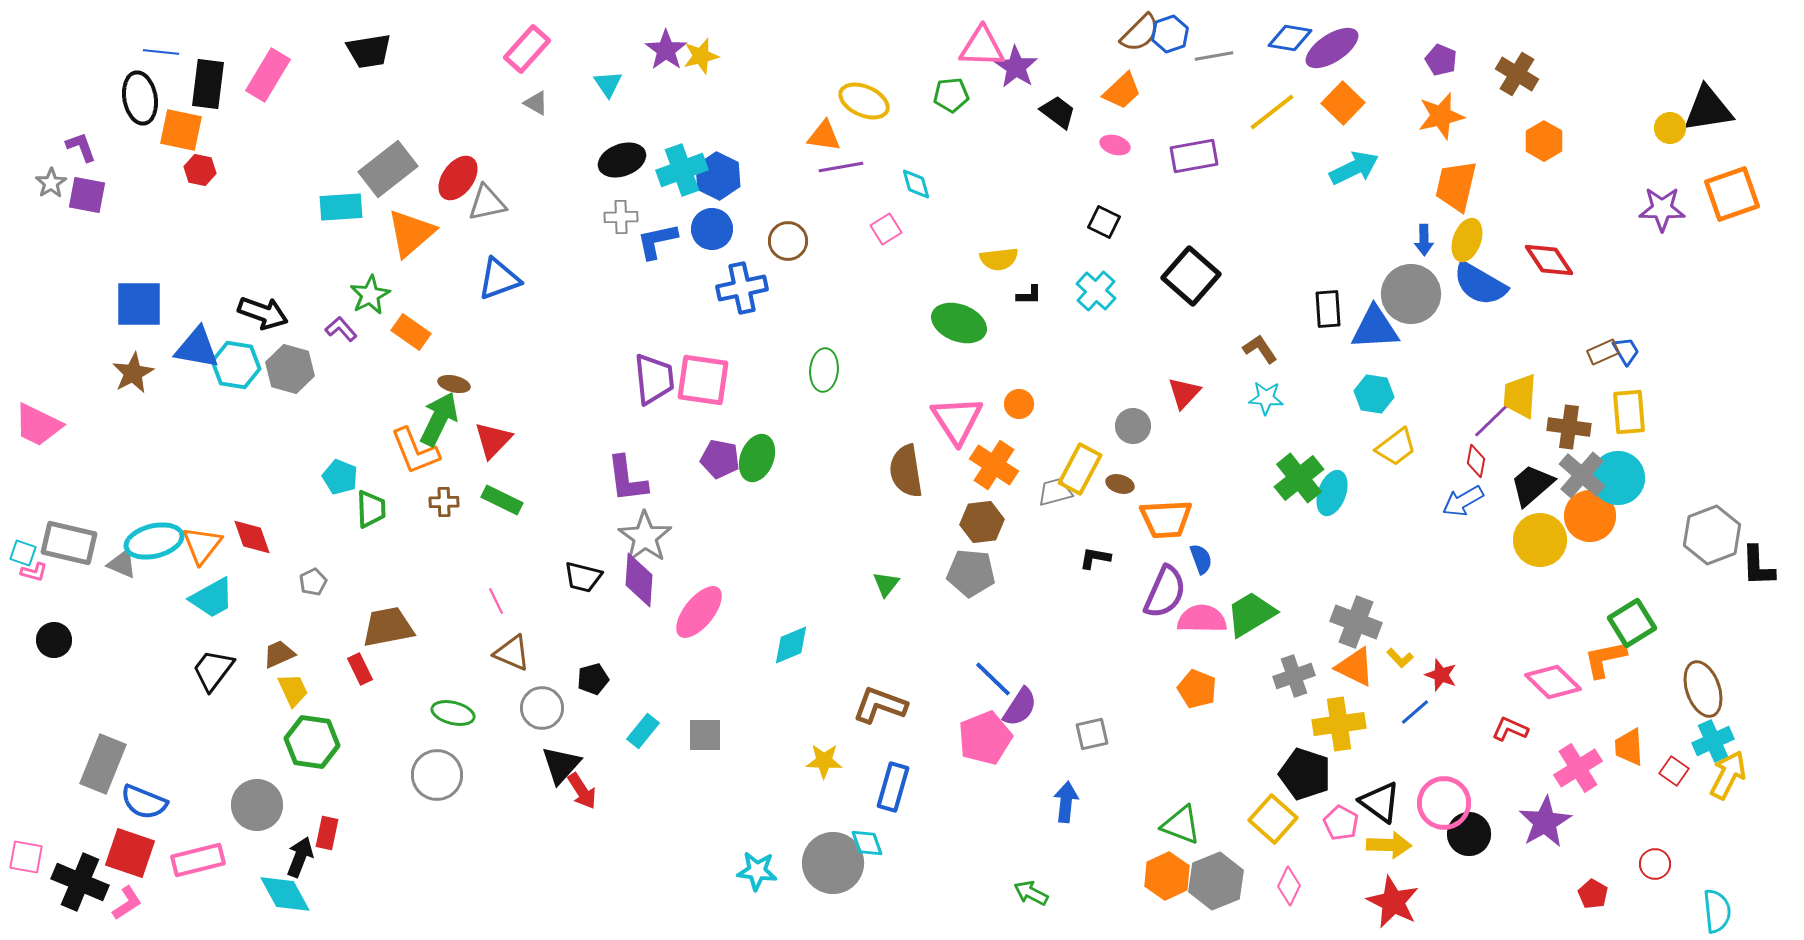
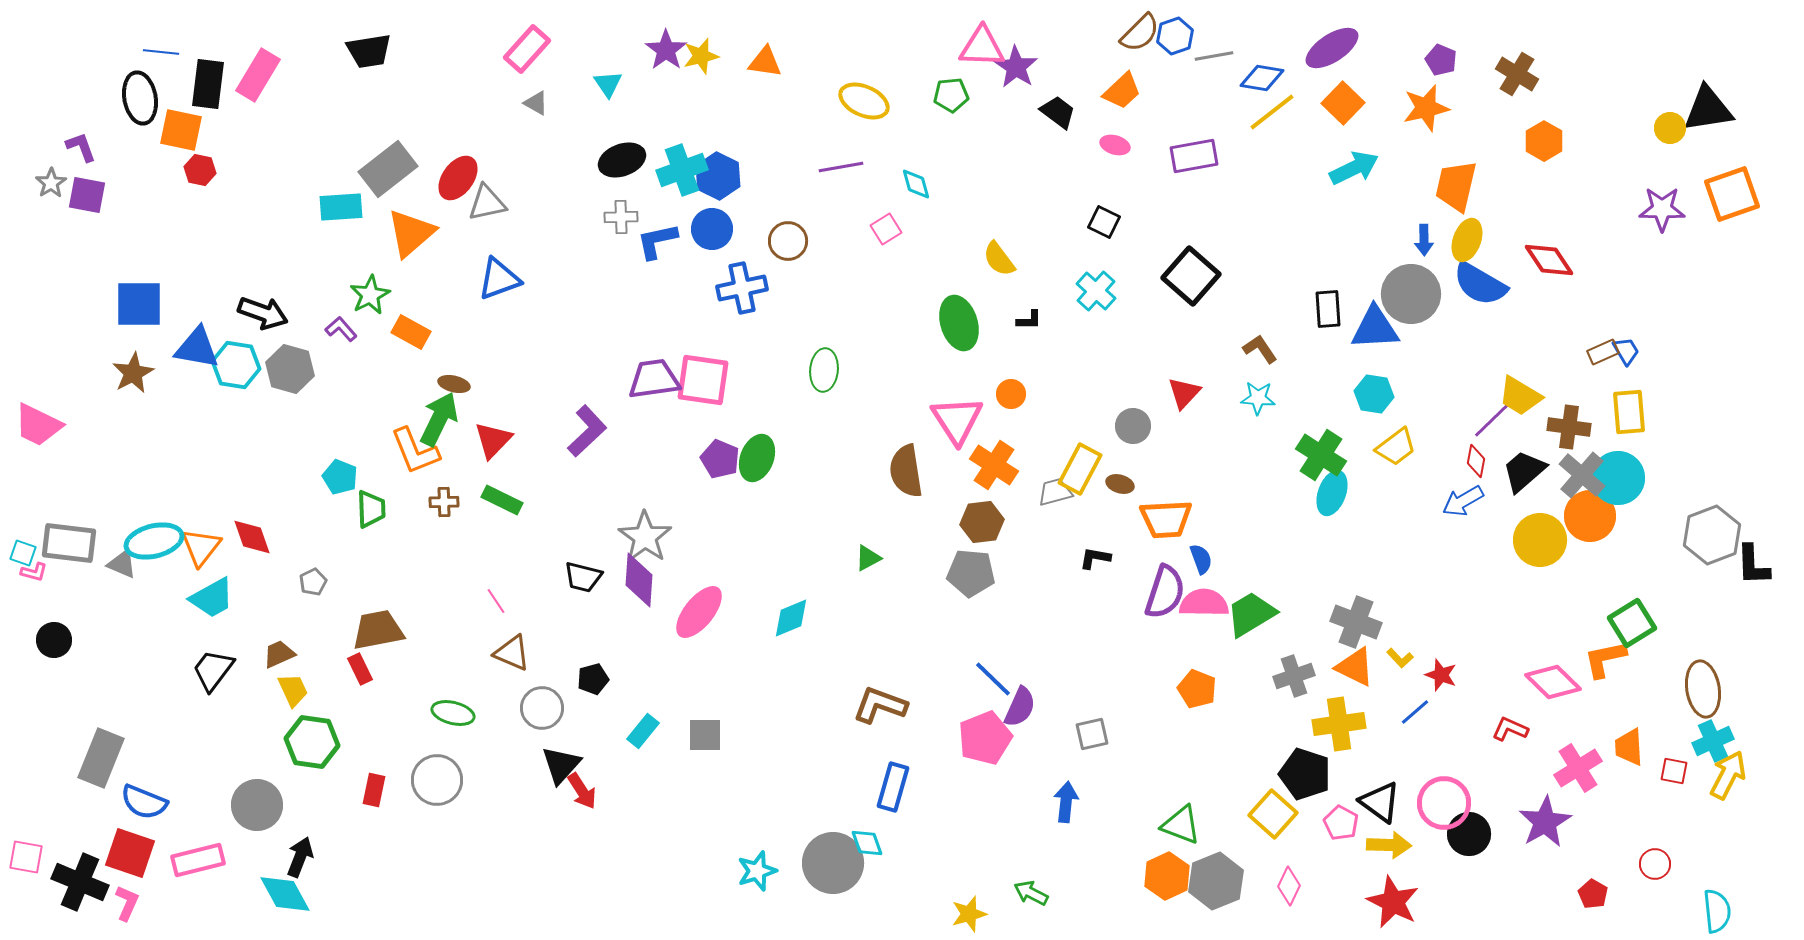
blue hexagon at (1170, 34): moved 5 px right, 2 px down
blue diamond at (1290, 38): moved 28 px left, 40 px down
pink rectangle at (268, 75): moved 10 px left
orange star at (1441, 116): moved 15 px left, 8 px up
orange triangle at (824, 136): moved 59 px left, 74 px up
yellow semicircle at (999, 259): rotated 60 degrees clockwise
black L-shape at (1029, 295): moved 25 px down
green ellipse at (959, 323): rotated 52 degrees clockwise
orange rectangle at (411, 332): rotated 6 degrees counterclockwise
purple trapezoid at (654, 379): rotated 92 degrees counterclockwise
yellow trapezoid at (1520, 396): rotated 63 degrees counterclockwise
cyan star at (1266, 398): moved 8 px left
orange circle at (1019, 404): moved 8 px left, 10 px up
purple pentagon at (720, 459): rotated 12 degrees clockwise
green cross at (1299, 478): moved 22 px right, 23 px up; rotated 18 degrees counterclockwise
purple L-shape at (627, 479): moved 40 px left, 48 px up; rotated 126 degrees counterclockwise
black trapezoid at (1532, 485): moved 8 px left, 14 px up
gray rectangle at (69, 543): rotated 6 degrees counterclockwise
orange triangle at (202, 545): moved 1 px left, 2 px down
black L-shape at (1758, 566): moved 5 px left, 1 px up
green triangle at (886, 584): moved 18 px left, 26 px up; rotated 24 degrees clockwise
purple semicircle at (1165, 592): rotated 6 degrees counterclockwise
pink line at (496, 601): rotated 8 degrees counterclockwise
pink semicircle at (1202, 619): moved 2 px right, 16 px up
brown trapezoid at (388, 627): moved 10 px left, 3 px down
cyan diamond at (791, 645): moved 27 px up
brown ellipse at (1703, 689): rotated 10 degrees clockwise
purple semicircle at (1020, 707): rotated 9 degrees counterclockwise
yellow star at (824, 761): moved 145 px right, 153 px down; rotated 18 degrees counterclockwise
gray rectangle at (103, 764): moved 2 px left, 6 px up
red square at (1674, 771): rotated 24 degrees counterclockwise
gray circle at (437, 775): moved 5 px down
yellow square at (1273, 819): moved 5 px up
red rectangle at (327, 833): moved 47 px right, 43 px up
cyan star at (757, 871): rotated 24 degrees counterclockwise
pink L-shape at (127, 903): rotated 33 degrees counterclockwise
